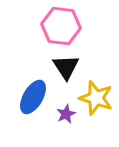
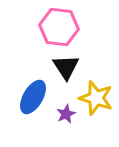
pink hexagon: moved 2 px left, 1 px down
